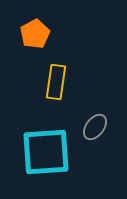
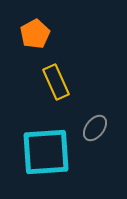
yellow rectangle: rotated 32 degrees counterclockwise
gray ellipse: moved 1 px down
